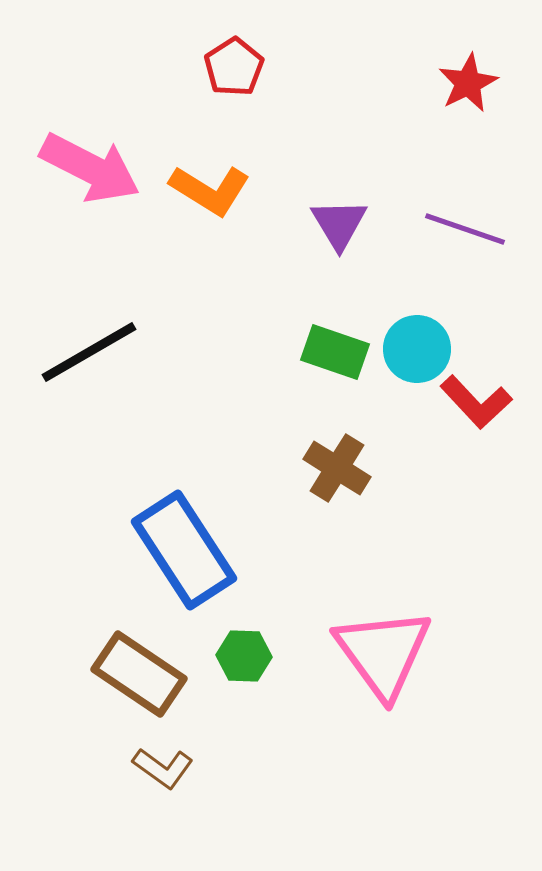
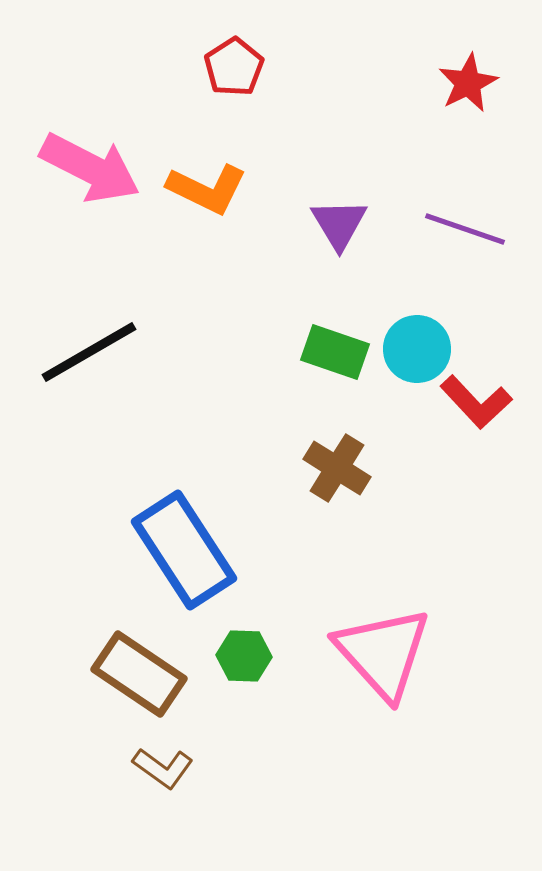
orange L-shape: moved 3 px left, 1 px up; rotated 6 degrees counterclockwise
pink triangle: rotated 6 degrees counterclockwise
